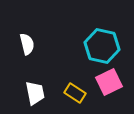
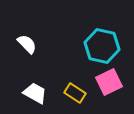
white semicircle: rotated 30 degrees counterclockwise
white trapezoid: rotated 50 degrees counterclockwise
